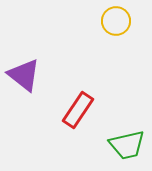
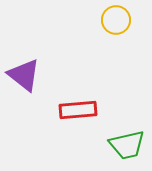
yellow circle: moved 1 px up
red rectangle: rotated 51 degrees clockwise
